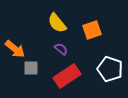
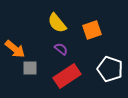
gray square: moved 1 px left
